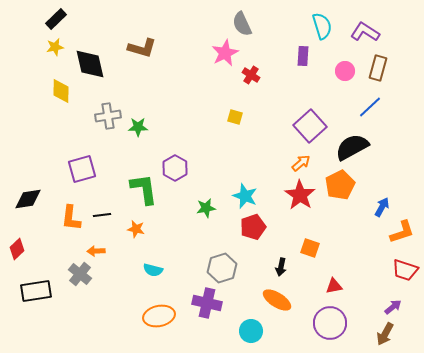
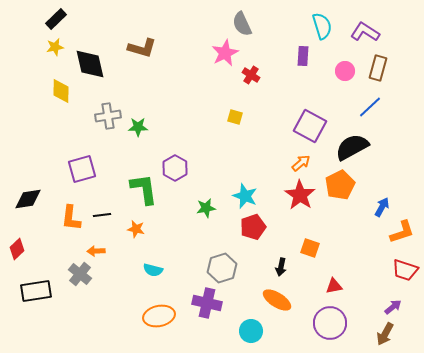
purple square at (310, 126): rotated 20 degrees counterclockwise
